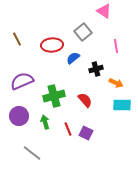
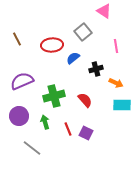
gray line: moved 5 px up
